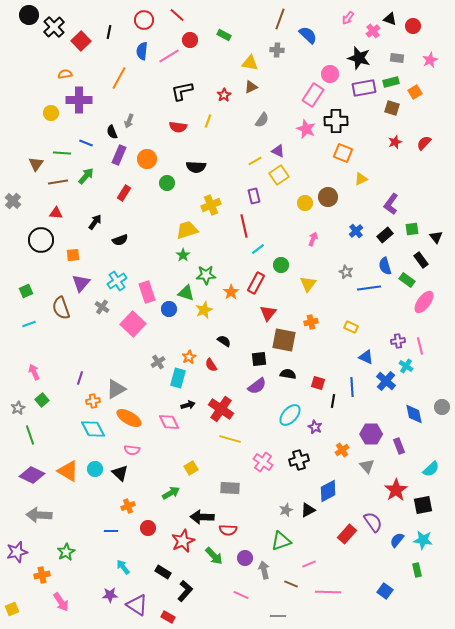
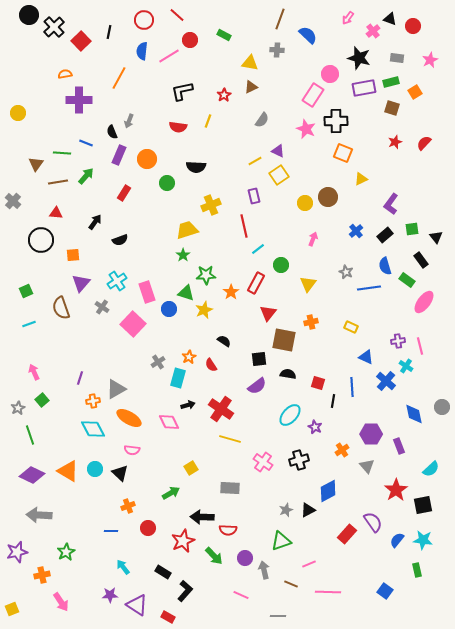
yellow circle at (51, 113): moved 33 px left
